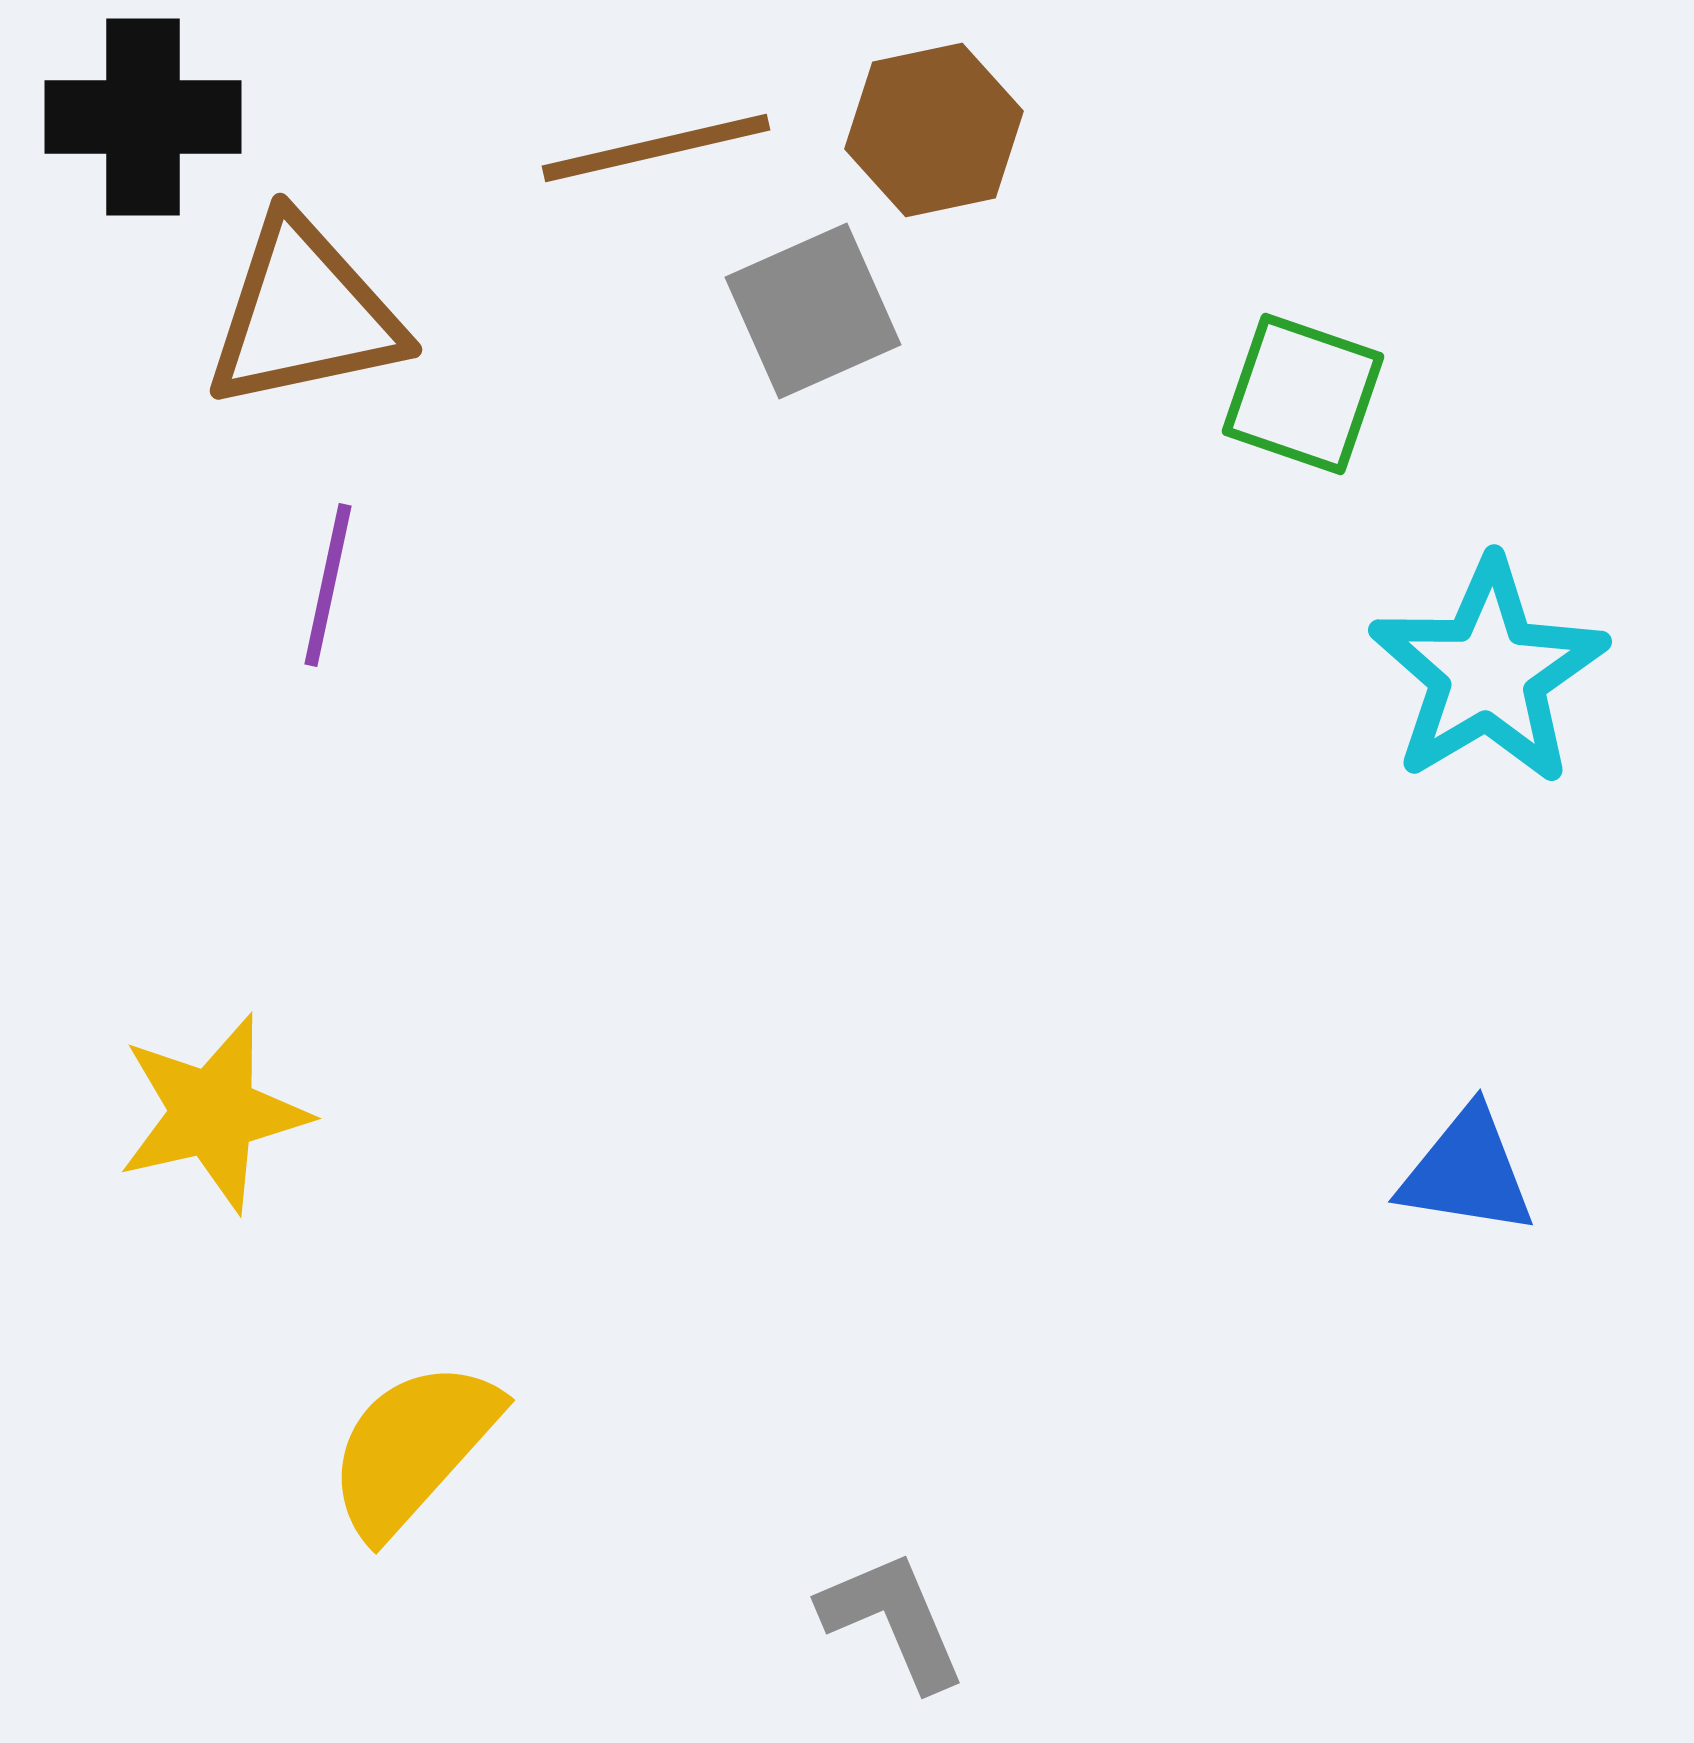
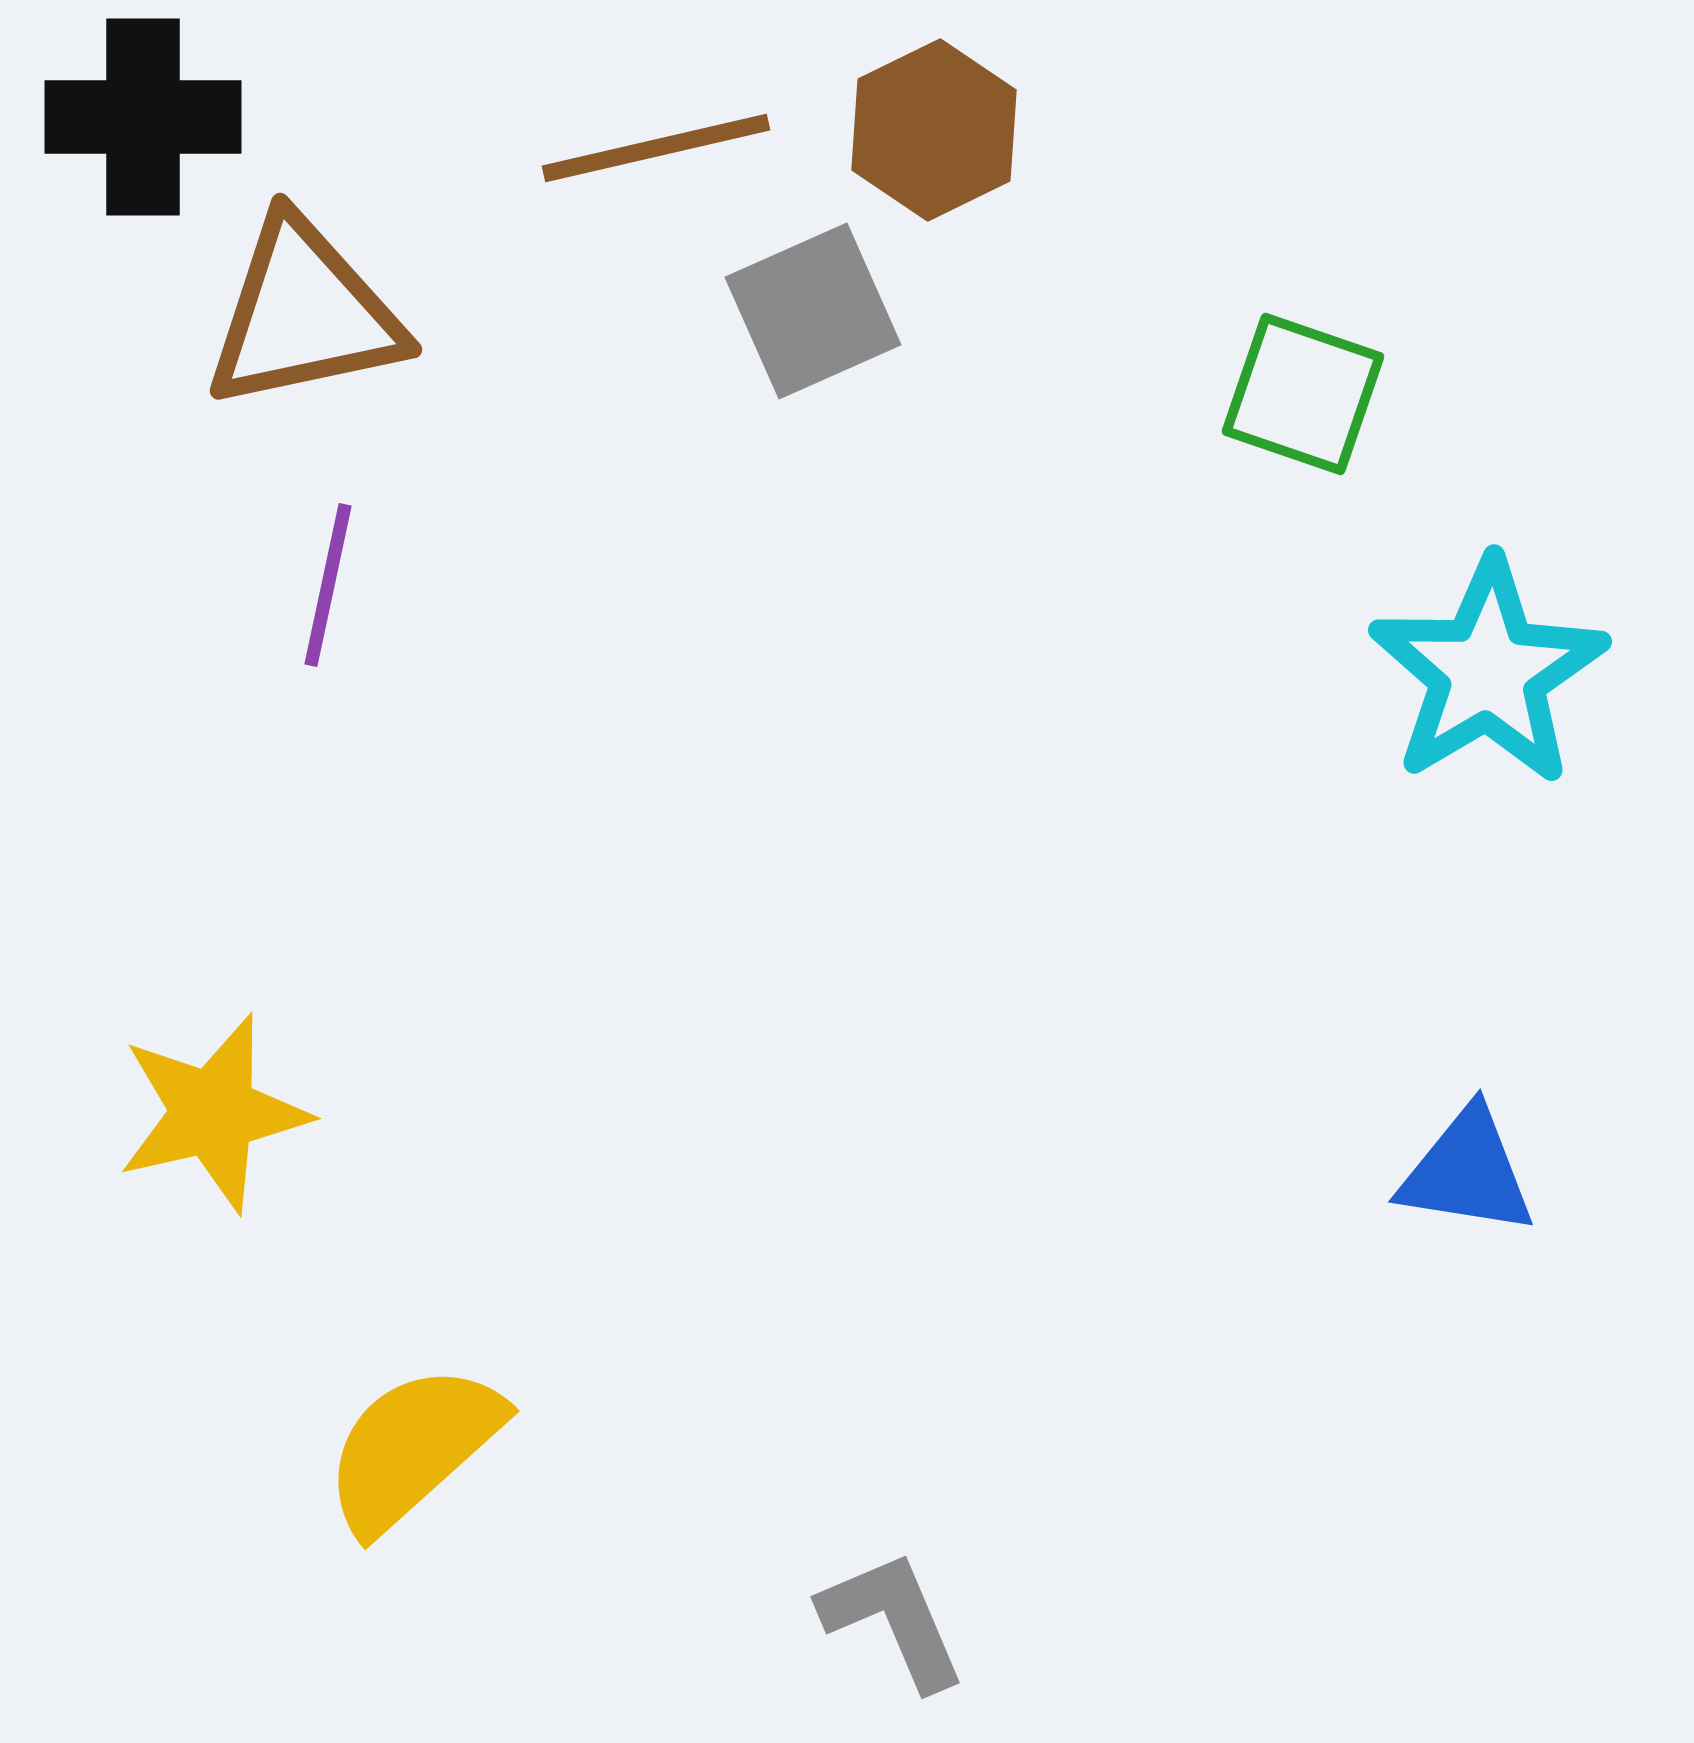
brown hexagon: rotated 14 degrees counterclockwise
yellow semicircle: rotated 6 degrees clockwise
